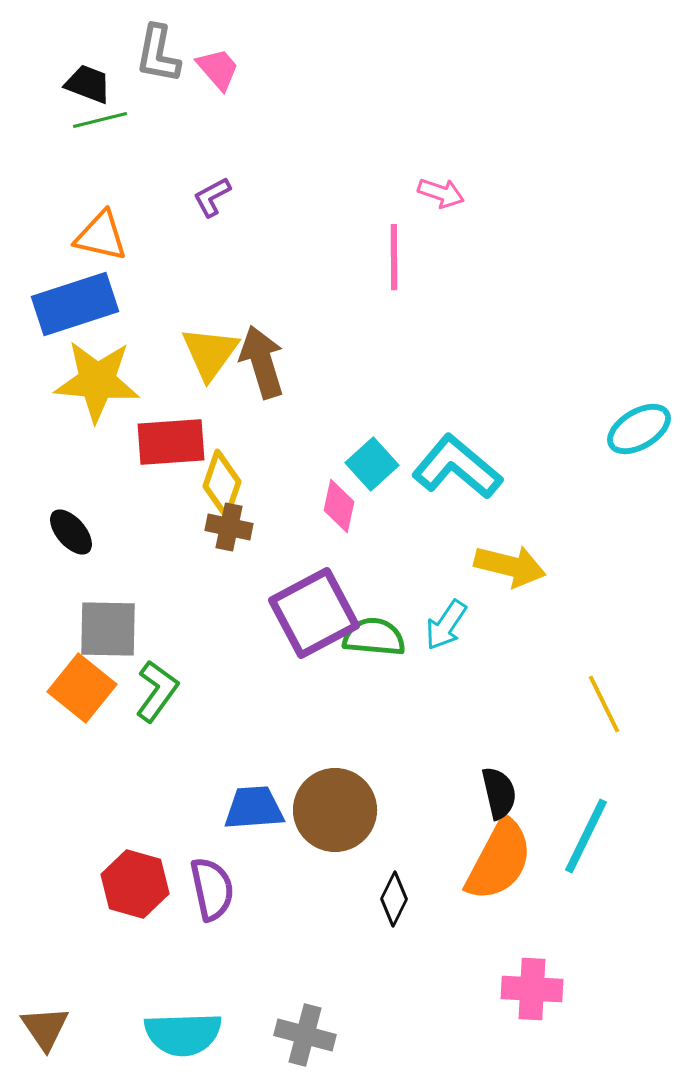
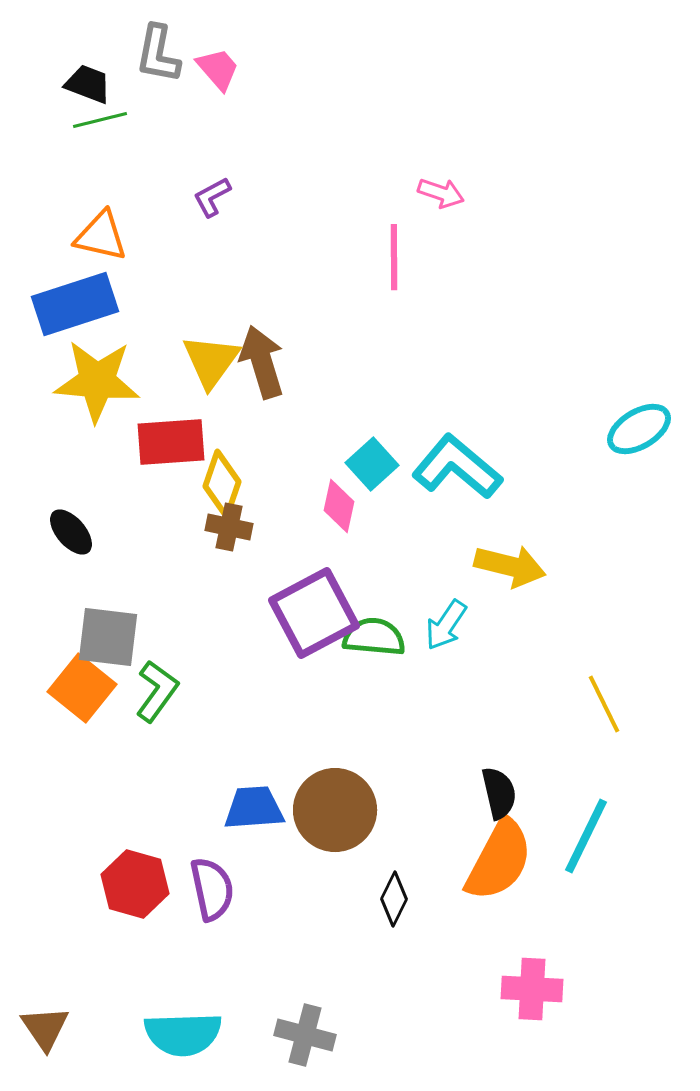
yellow triangle: moved 1 px right, 8 px down
gray square: moved 8 px down; rotated 6 degrees clockwise
